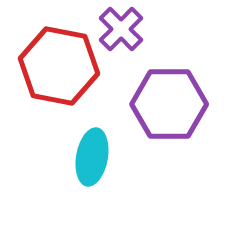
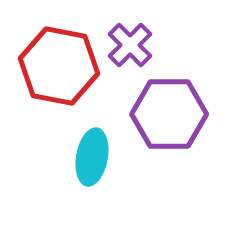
purple cross: moved 9 px right, 16 px down
purple hexagon: moved 10 px down
